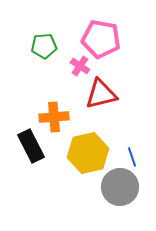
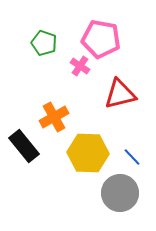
green pentagon: moved 3 px up; rotated 25 degrees clockwise
red triangle: moved 19 px right
orange cross: rotated 24 degrees counterclockwise
black rectangle: moved 7 px left; rotated 12 degrees counterclockwise
yellow hexagon: rotated 15 degrees clockwise
blue line: rotated 24 degrees counterclockwise
gray circle: moved 6 px down
